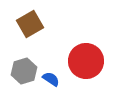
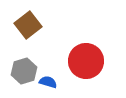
brown square: moved 2 px left, 1 px down; rotated 8 degrees counterclockwise
blue semicircle: moved 3 px left, 3 px down; rotated 18 degrees counterclockwise
